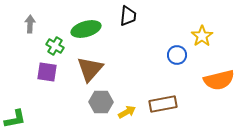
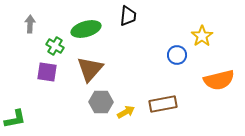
yellow arrow: moved 1 px left
